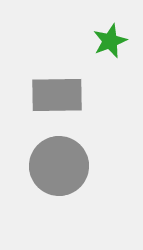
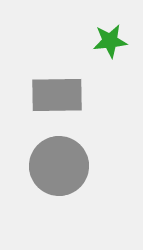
green star: rotated 16 degrees clockwise
